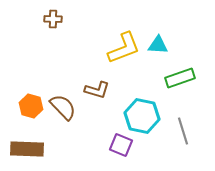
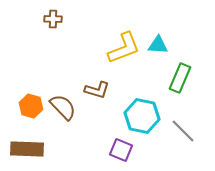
green rectangle: rotated 48 degrees counterclockwise
gray line: rotated 28 degrees counterclockwise
purple square: moved 5 px down
